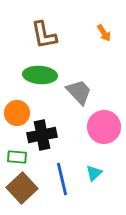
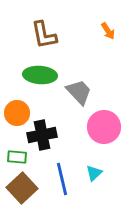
orange arrow: moved 4 px right, 2 px up
